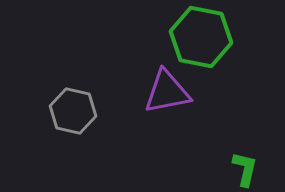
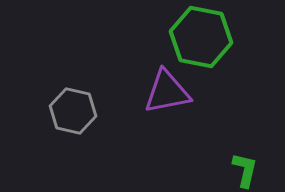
green L-shape: moved 1 px down
